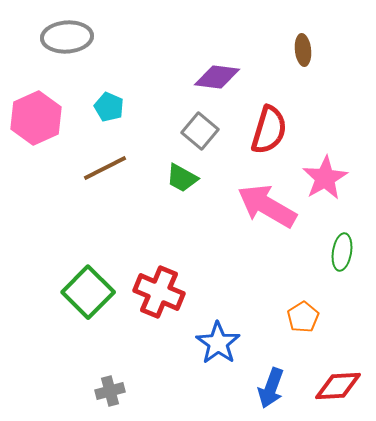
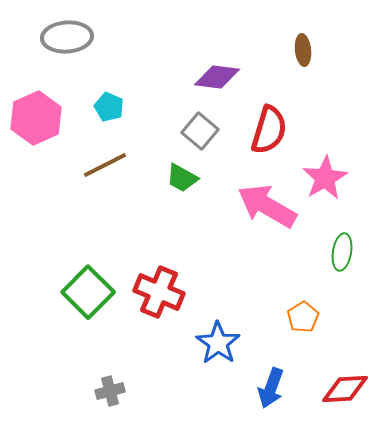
brown line: moved 3 px up
red diamond: moved 7 px right, 3 px down
